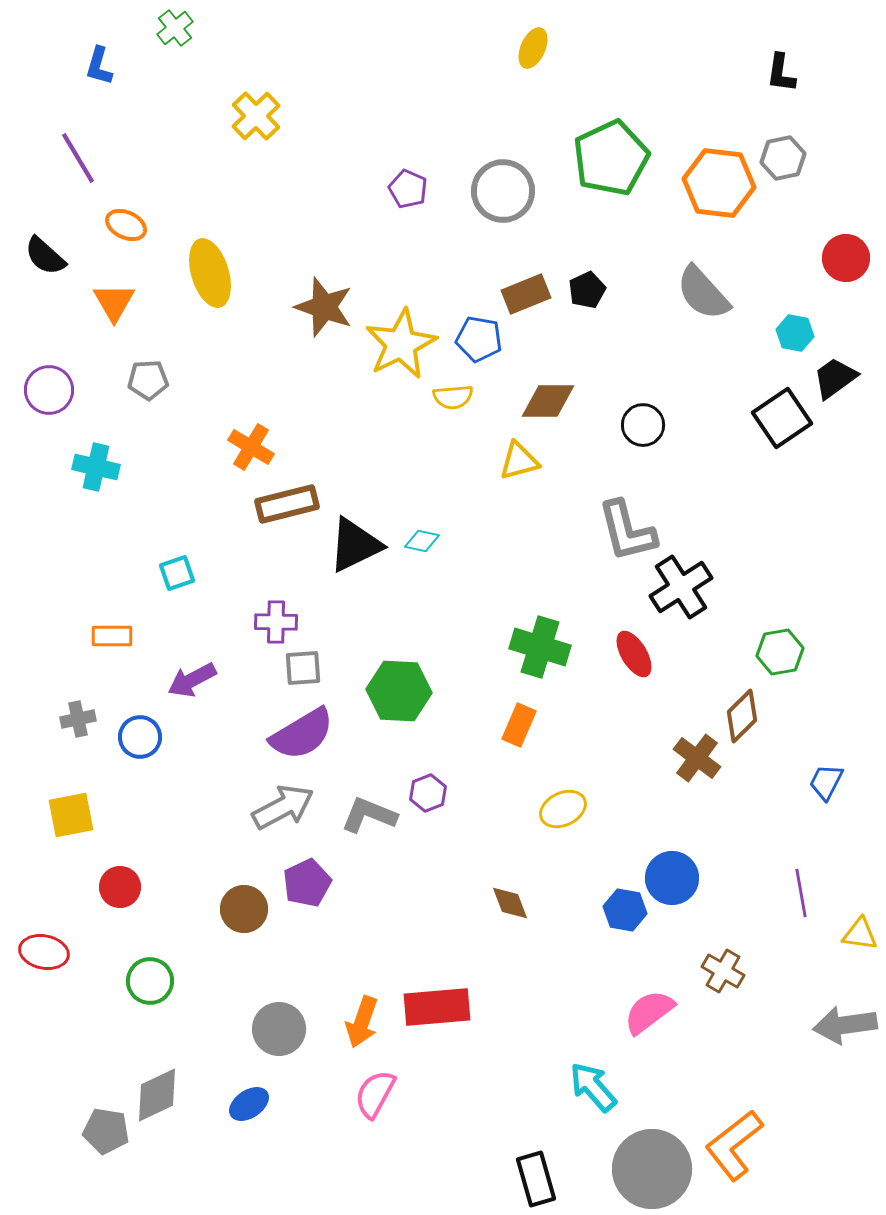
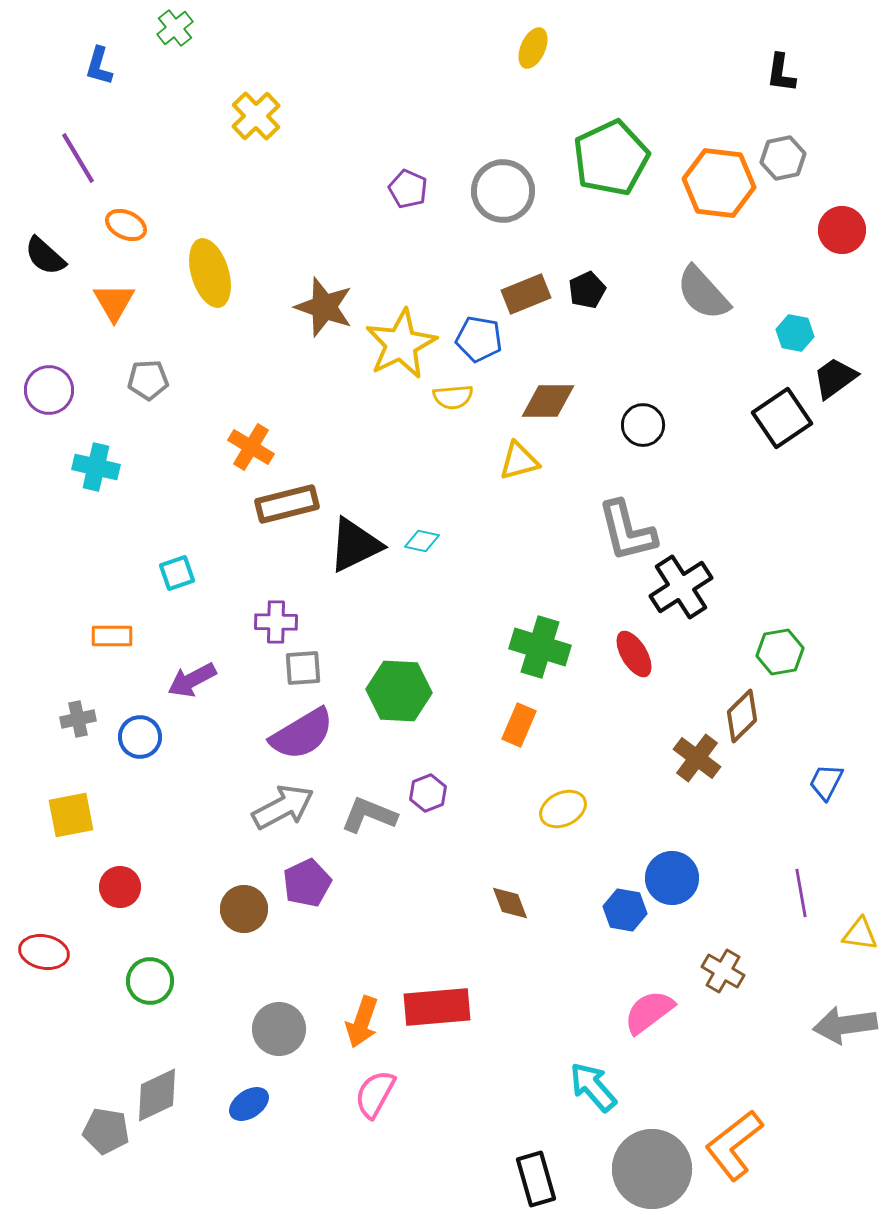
red circle at (846, 258): moved 4 px left, 28 px up
